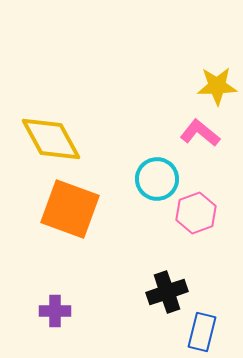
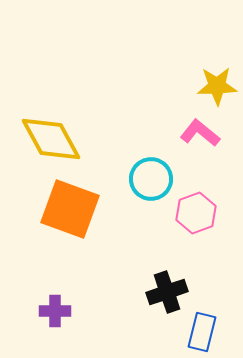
cyan circle: moved 6 px left
